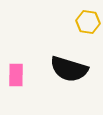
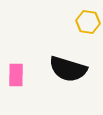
black semicircle: moved 1 px left
